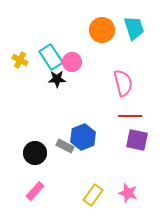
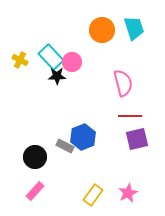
cyan rectangle: rotated 10 degrees counterclockwise
black star: moved 3 px up
purple square: moved 1 px up; rotated 25 degrees counterclockwise
black circle: moved 4 px down
pink star: rotated 30 degrees clockwise
